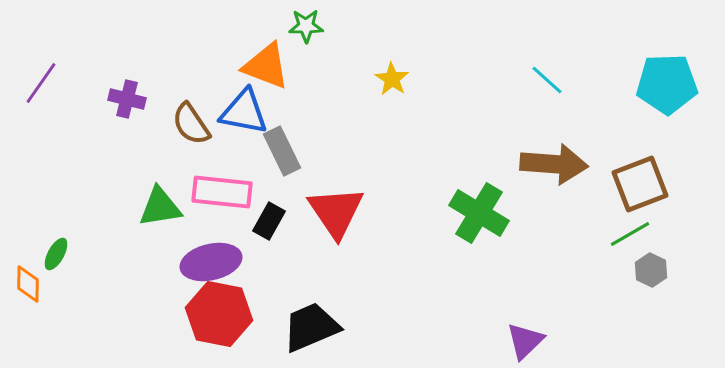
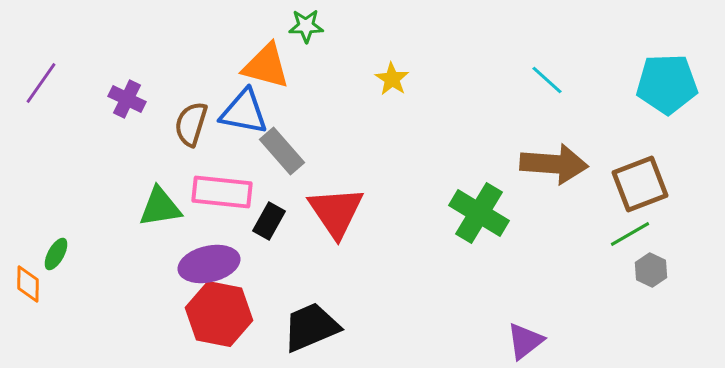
orange triangle: rotated 6 degrees counterclockwise
purple cross: rotated 12 degrees clockwise
brown semicircle: rotated 51 degrees clockwise
gray rectangle: rotated 15 degrees counterclockwise
purple ellipse: moved 2 px left, 2 px down
purple triangle: rotated 6 degrees clockwise
